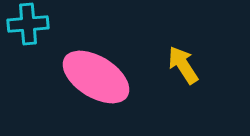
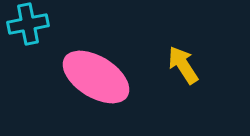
cyan cross: rotated 6 degrees counterclockwise
